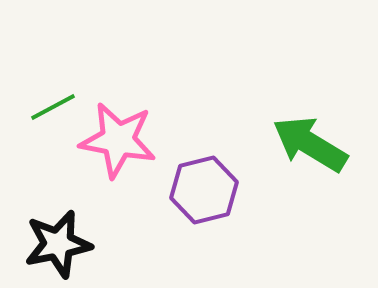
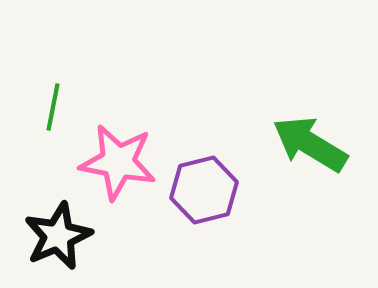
green line: rotated 51 degrees counterclockwise
pink star: moved 22 px down
black star: moved 8 px up; rotated 12 degrees counterclockwise
